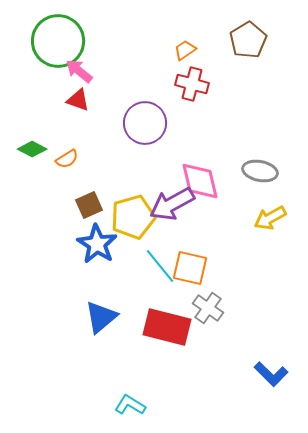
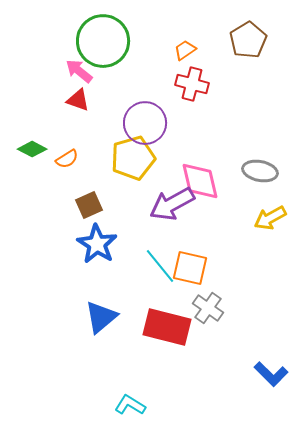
green circle: moved 45 px right
yellow pentagon: moved 59 px up
